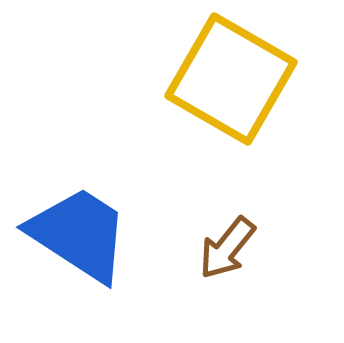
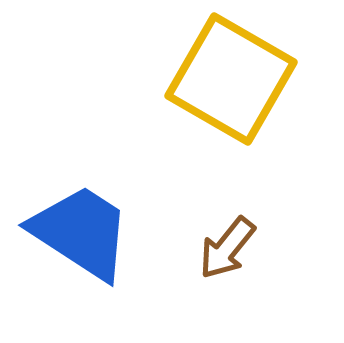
blue trapezoid: moved 2 px right, 2 px up
